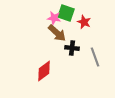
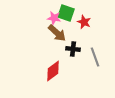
black cross: moved 1 px right, 1 px down
red diamond: moved 9 px right
